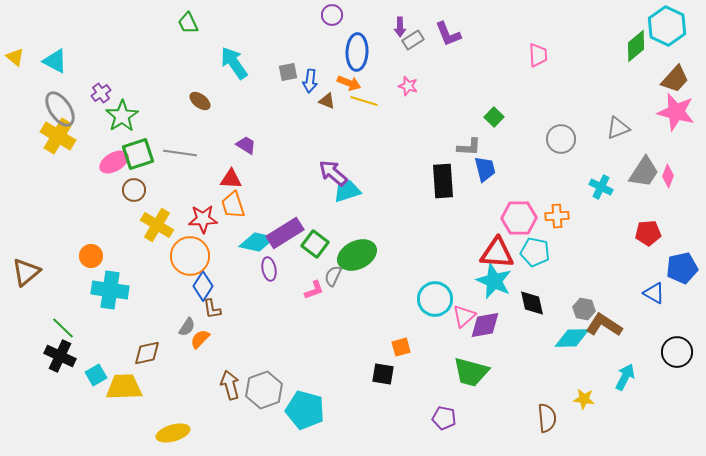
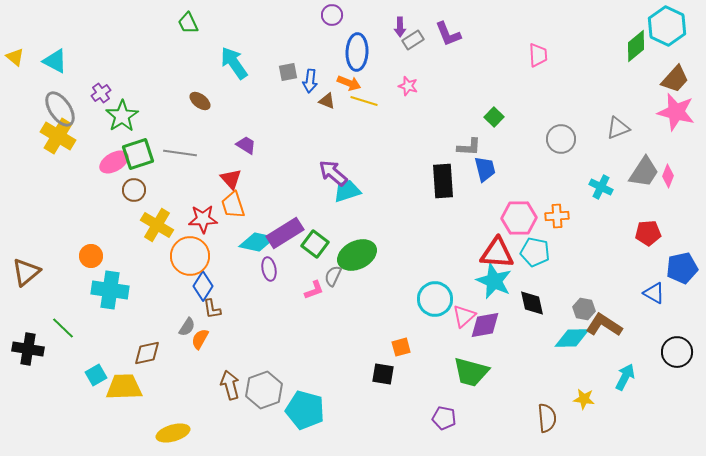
red triangle at (231, 179): rotated 45 degrees clockwise
orange semicircle at (200, 339): rotated 15 degrees counterclockwise
black cross at (60, 356): moved 32 px left, 7 px up; rotated 16 degrees counterclockwise
